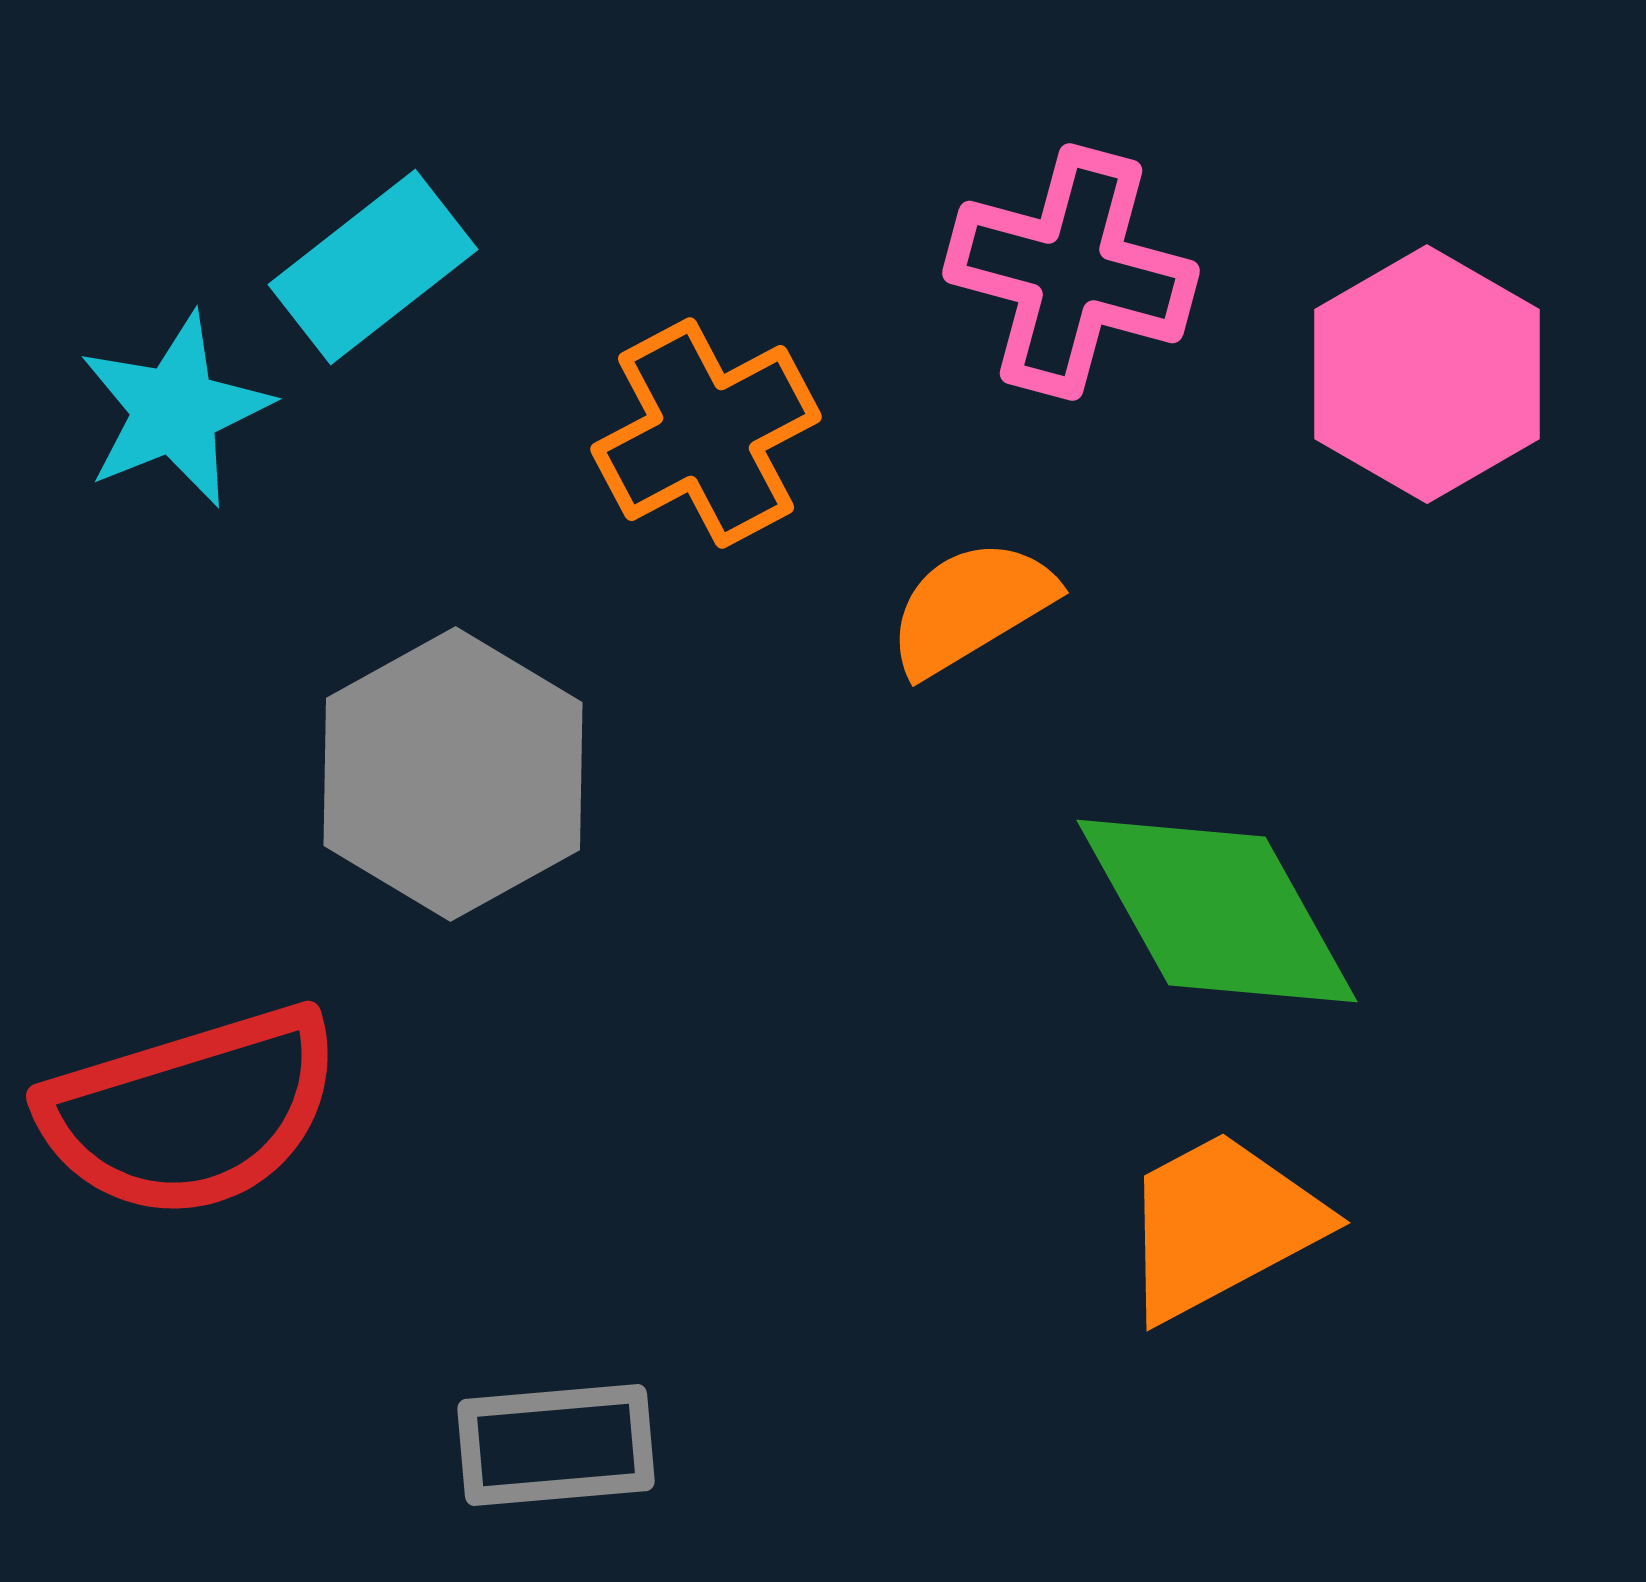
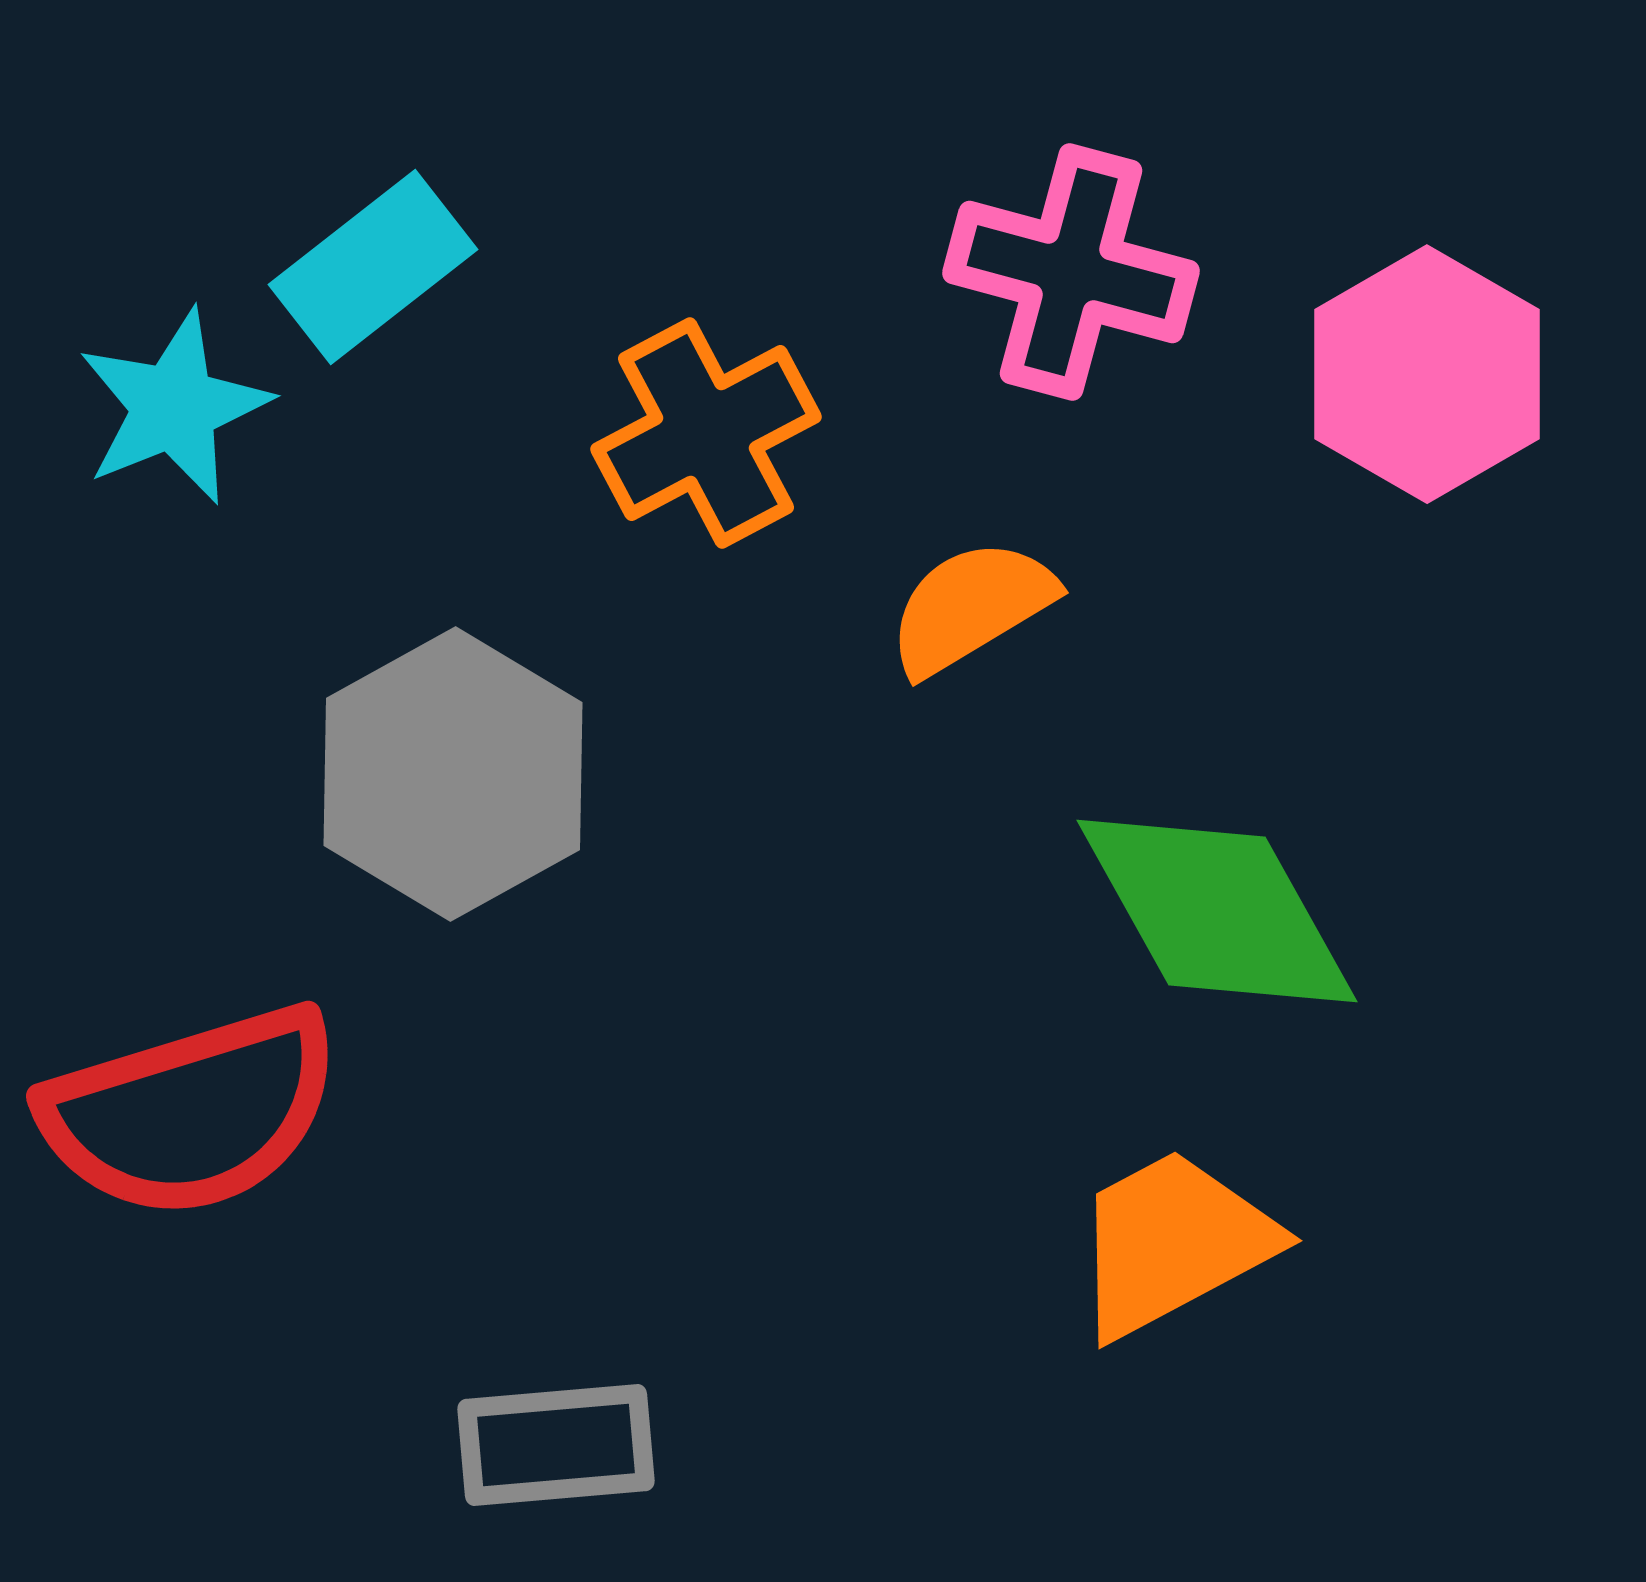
cyan star: moved 1 px left, 3 px up
orange trapezoid: moved 48 px left, 18 px down
